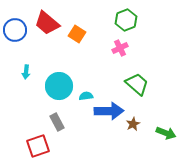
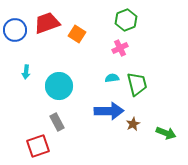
red trapezoid: rotated 120 degrees clockwise
green trapezoid: rotated 35 degrees clockwise
cyan semicircle: moved 26 px right, 18 px up
